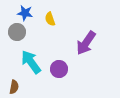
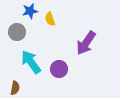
blue star: moved 5 px right, 2 px up; rotated 21 degrees counterclockwise
brown semicircle: moved 1 px right, 1 px down
